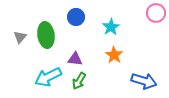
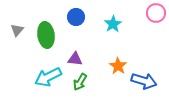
cyan star: moved 2 px right, 3 px up
gray triangle: moved 3 px left, 7 px up
orange star: moved 4 px right, 11 px down
green arrow: moved 1 px right, 1 px down
